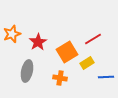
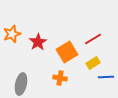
yellow rectangle: moved 6 px right
gray ellipse: moved 6 px left, 13 px down
